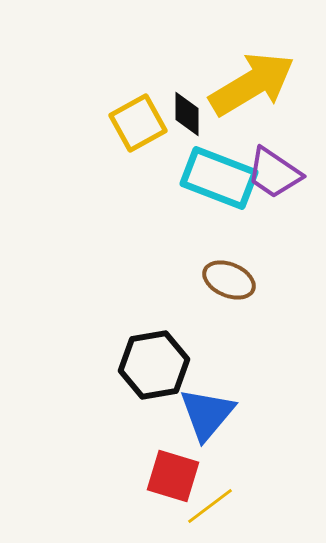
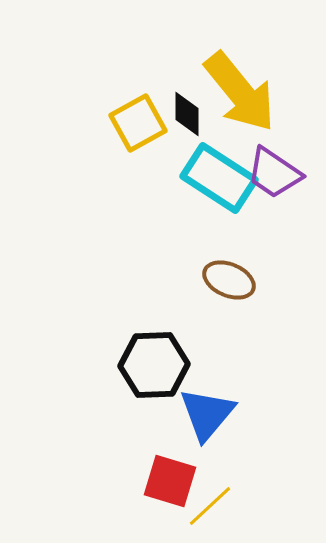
yellow arrow: moved 12 px left, 8 px down; rotated 82 degrees clockwise
cyan rectangle: rotated 12 degrees clockwise
black hexagon: rotated 8 degrees clockwise
red square: moved 3 px left, 5 px down
yellow line: rotated 6 degrees counterclockwise
